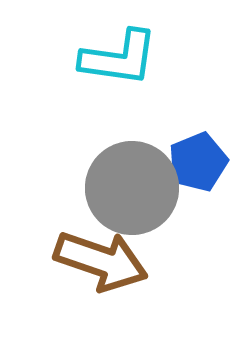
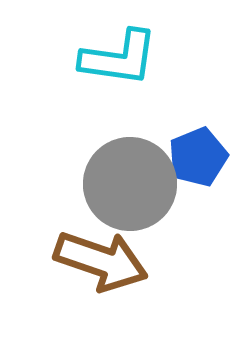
blue pentagon: moved 5 px up
gray circle: moved 2 px left, 4 px up
